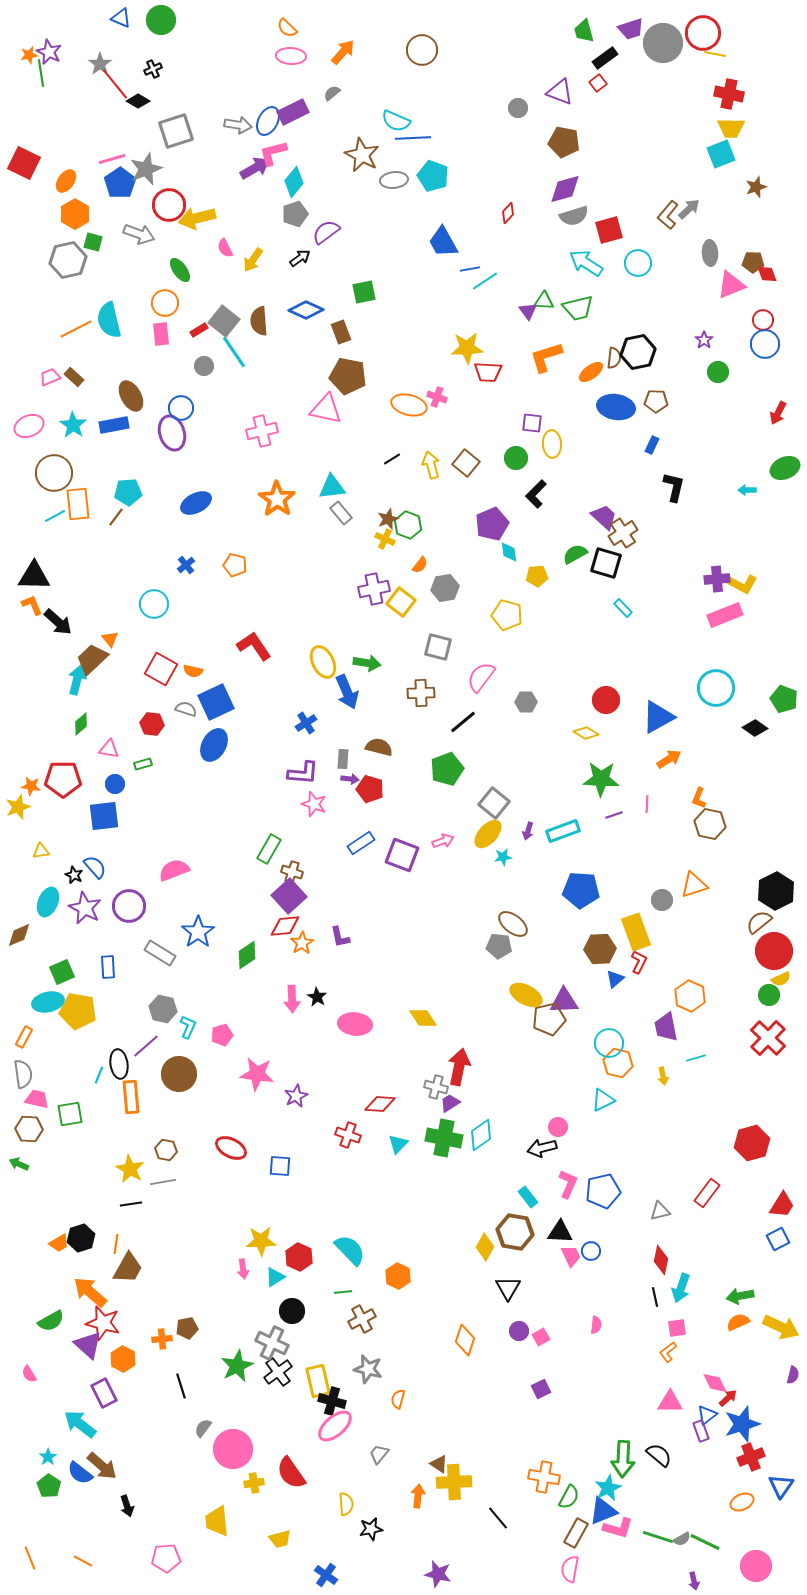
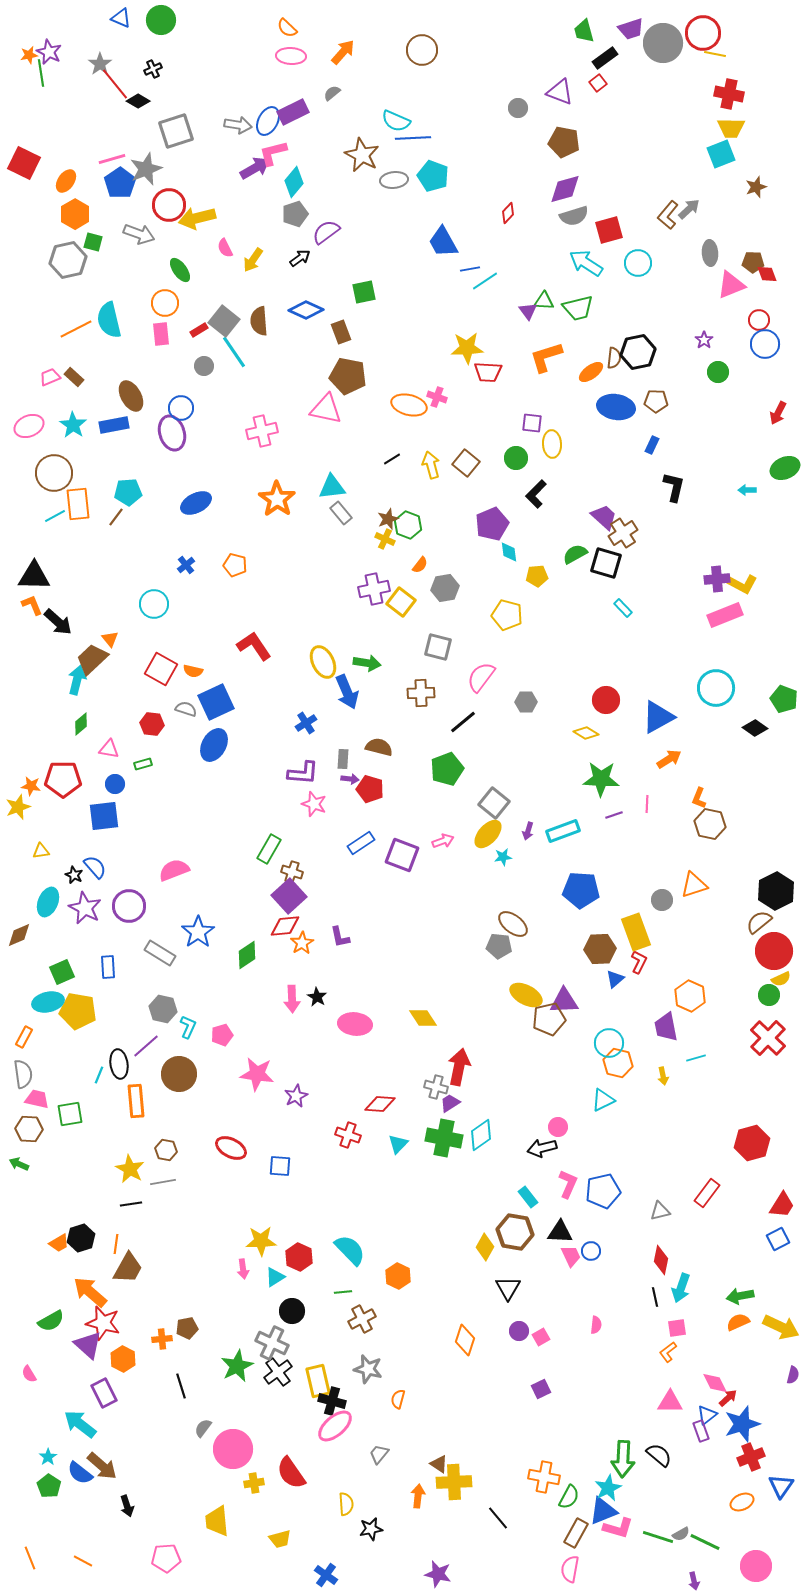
red circle at (763, 320): moved 4 px left
orange rectangle at (131, 1097): moved 5 px right, 4 px down
gray semicircle at (682, 1539): moved 1 px left, 5 px up
